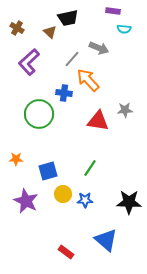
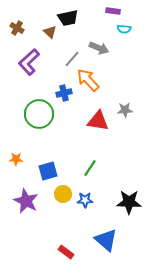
blue cross: rotated 21 degrees counterclockwise
